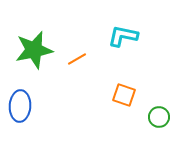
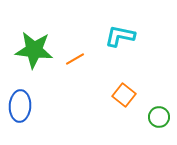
cyan L-shape: moved 3 px left
green star: rotated 18 degrees clockwise
orange line: moved 2 px left
orange square: rotated 20 degrees clockwise
